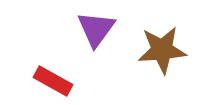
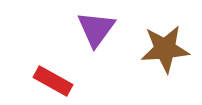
brown star: moved 3 px right, 1 px up
